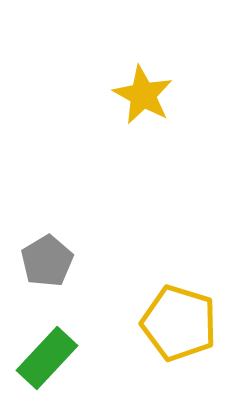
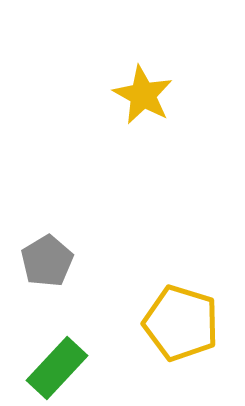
yellow pentagon: moved 2 px right
green rectangle: moved 10 px right, 10 px down
